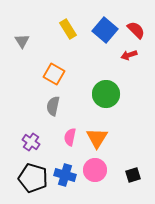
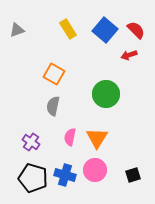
gray triangle: moved 5 px left, 11 px up; rotated 42 degrees clockwise
